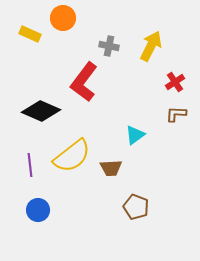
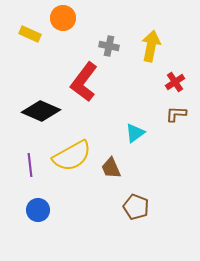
yellow arrow: rotated 16 degrees counterclockwise
cyan triangle: moved 2 px up
yellow semicircle: rotated 9 degrees clockwise
brown trapezoid: rotated 70 degrees clockwise
